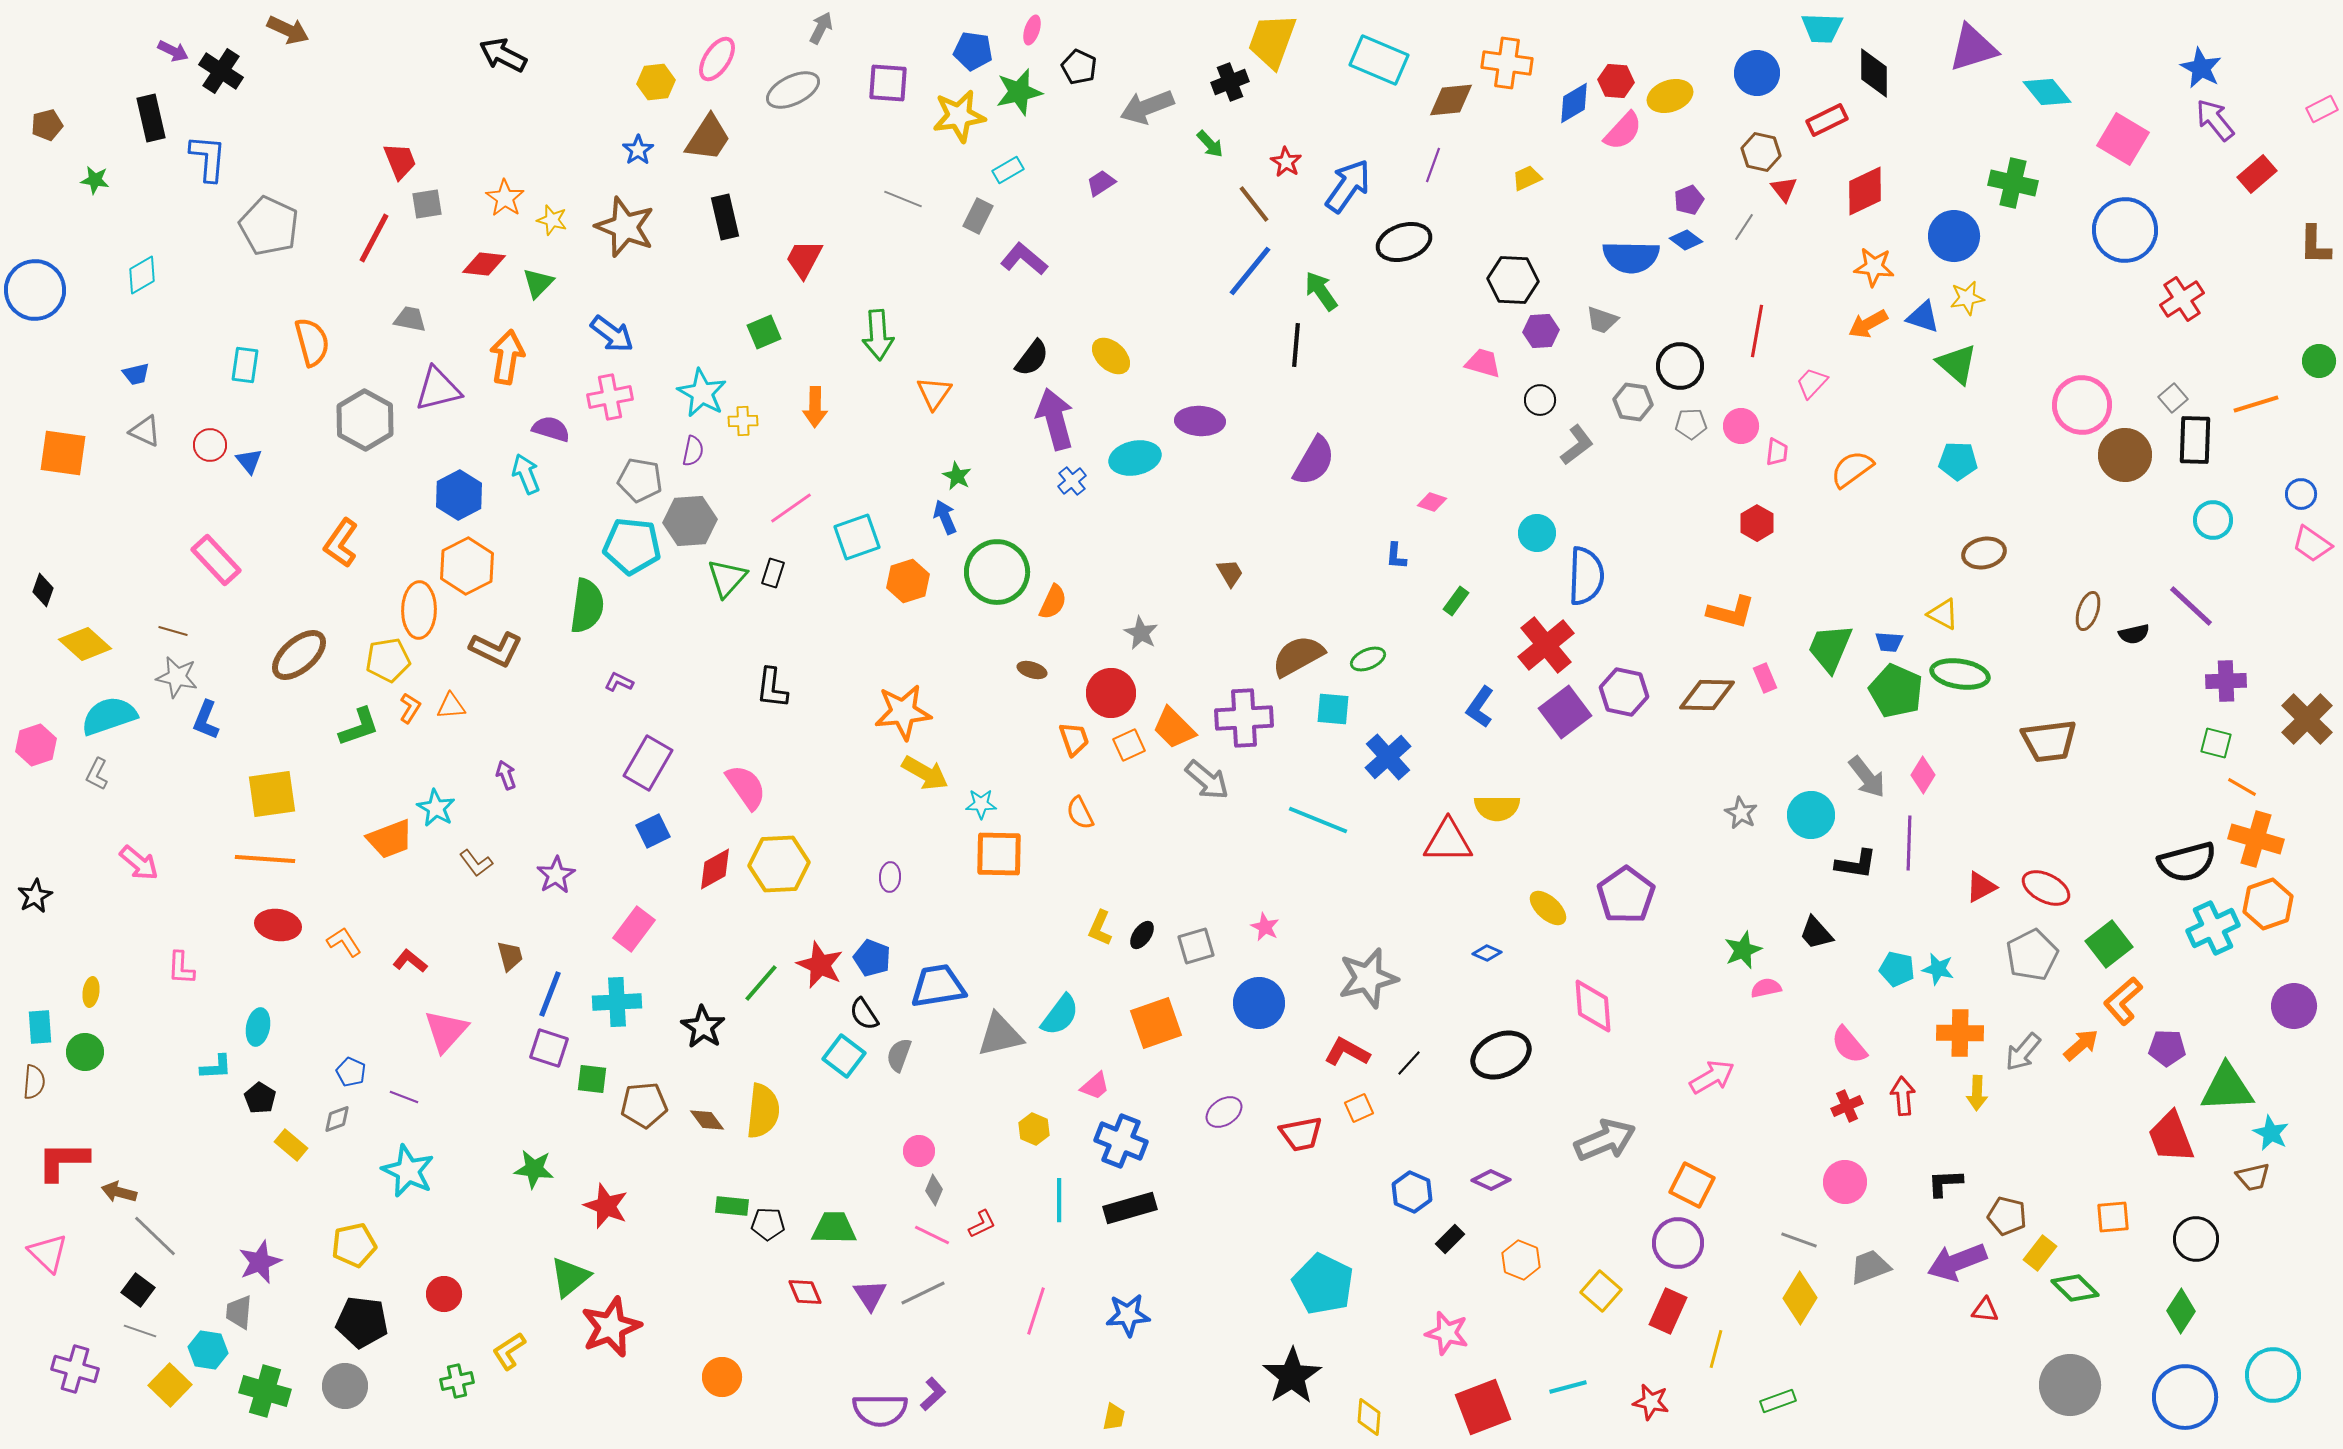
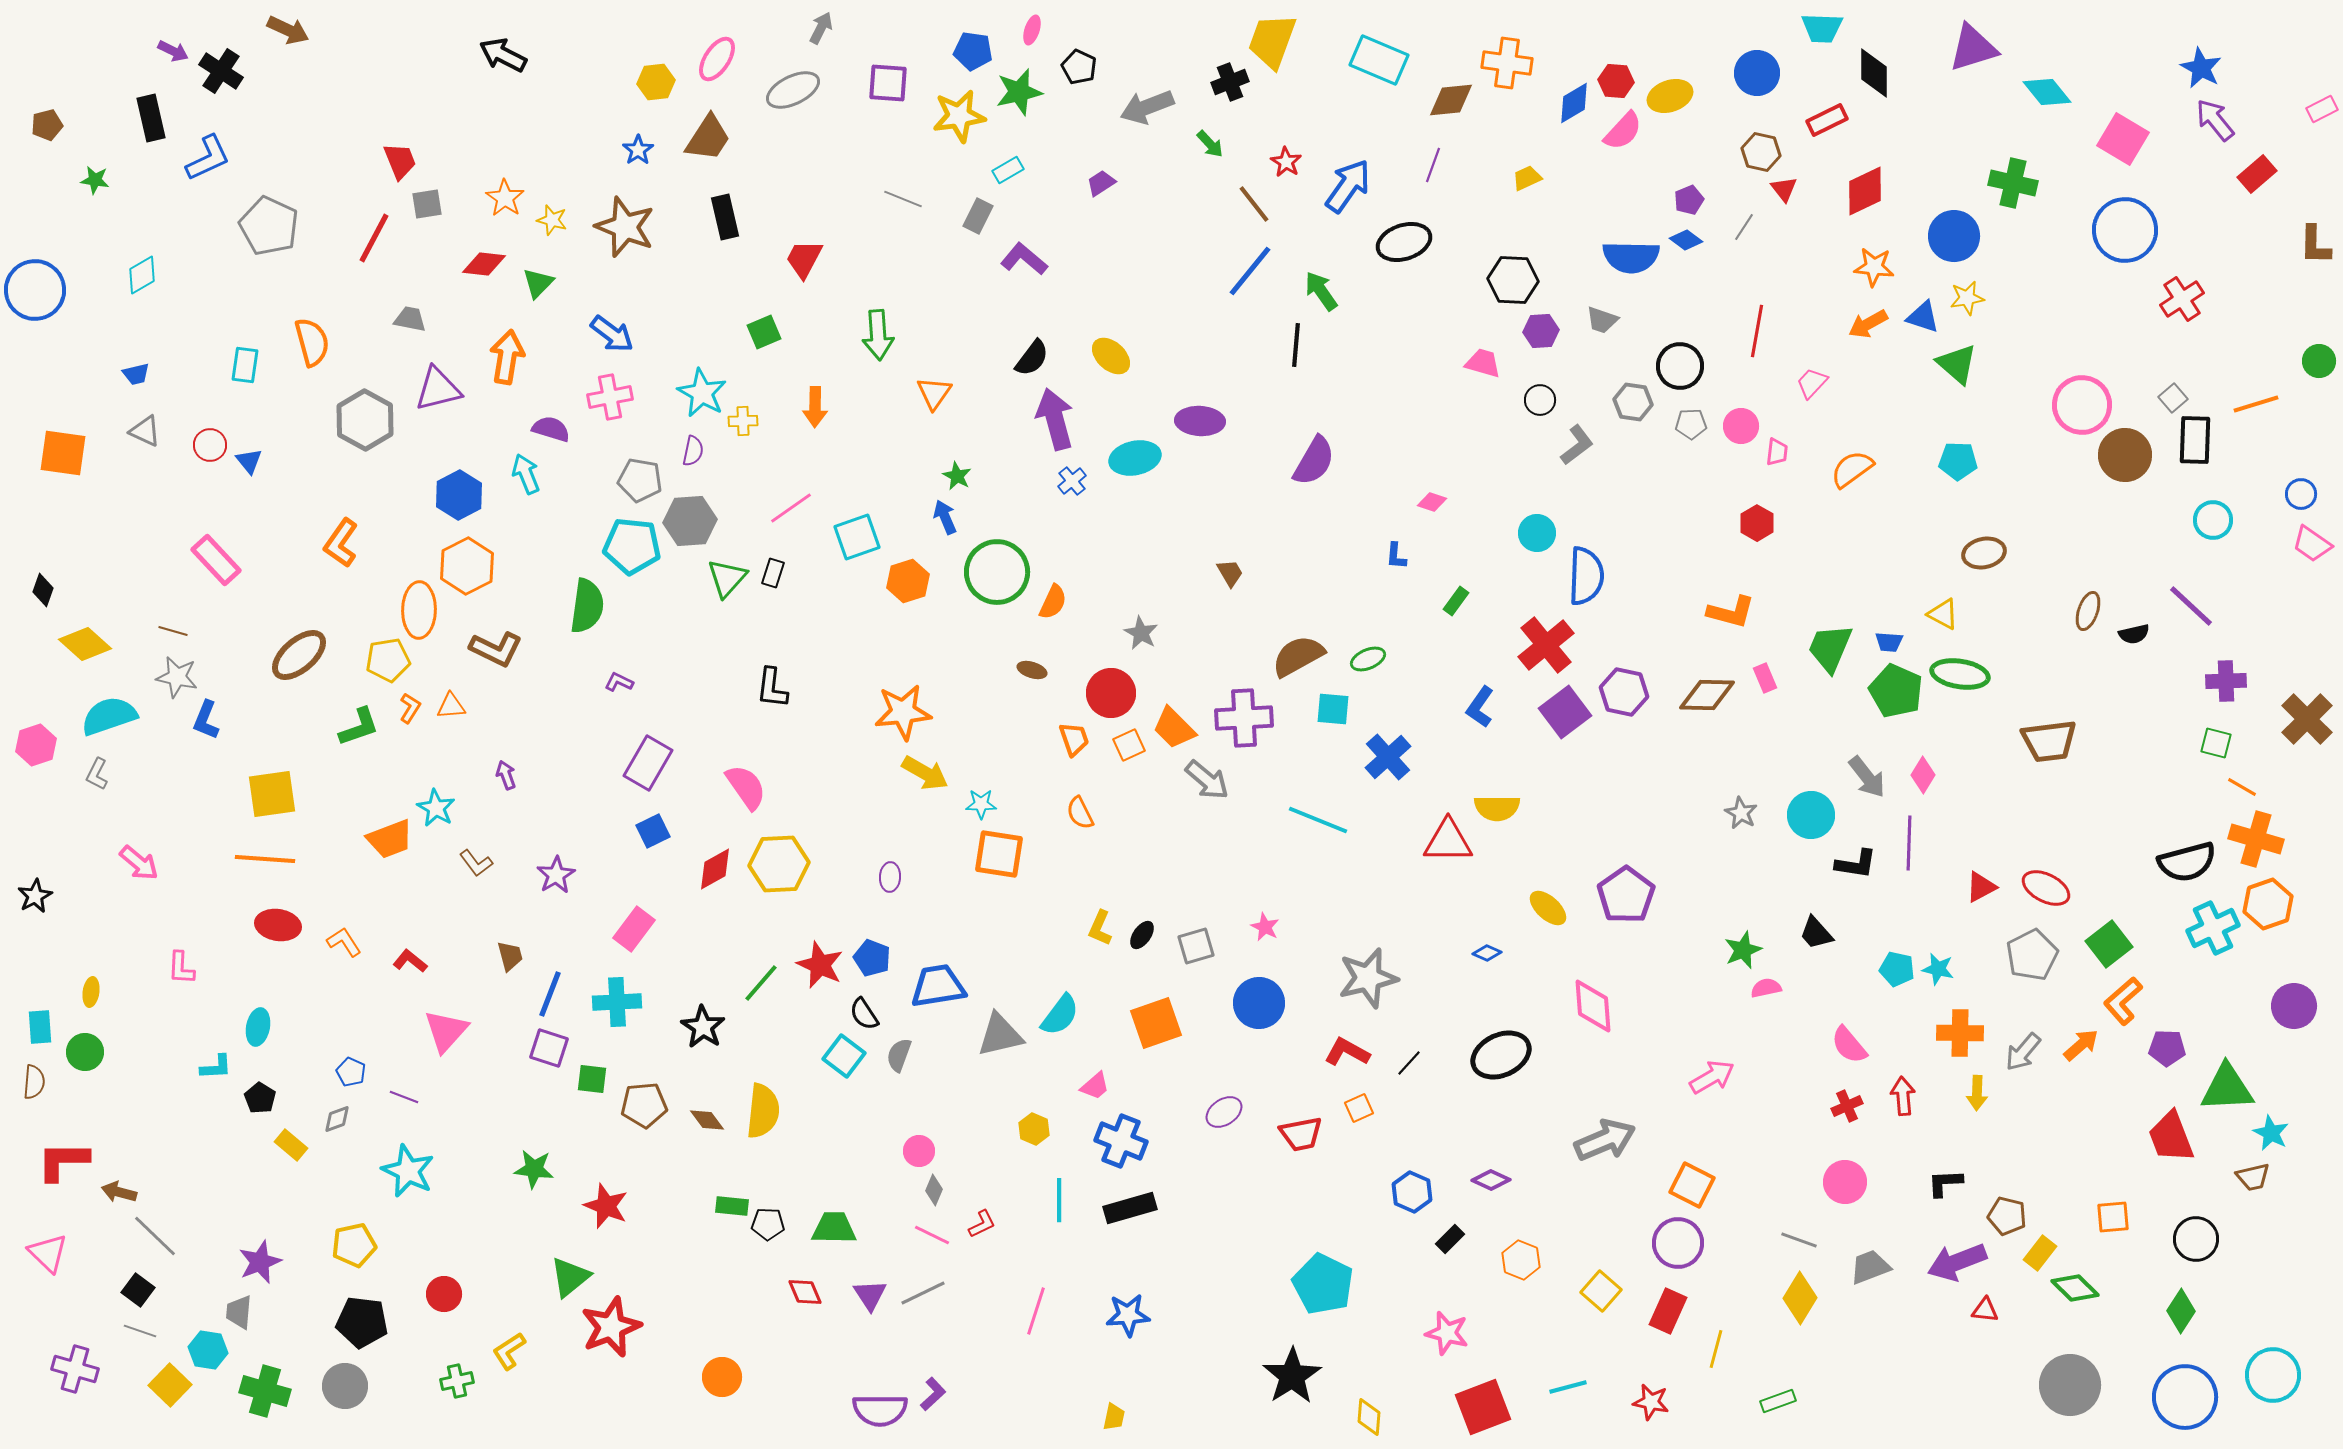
blue L-shape at (208, 158): rotated 60 degrees clockwise
orange square at (999, 854): rotated 8 degrees clockwise
